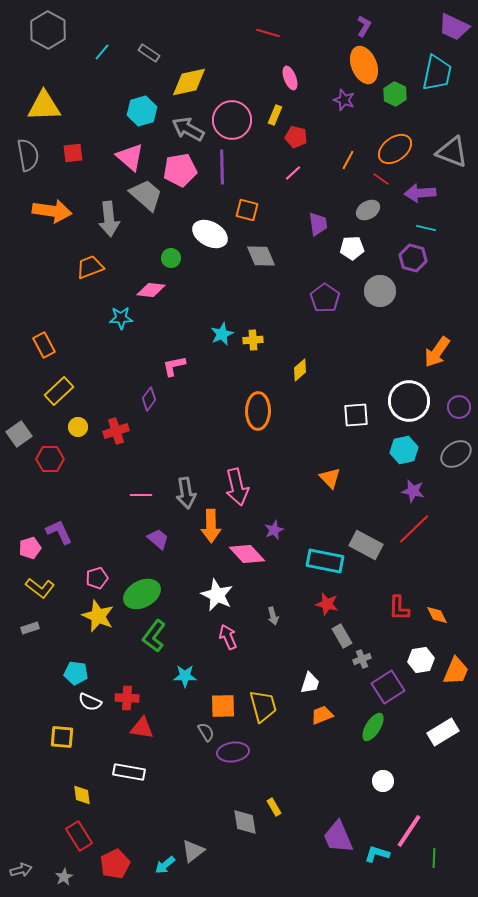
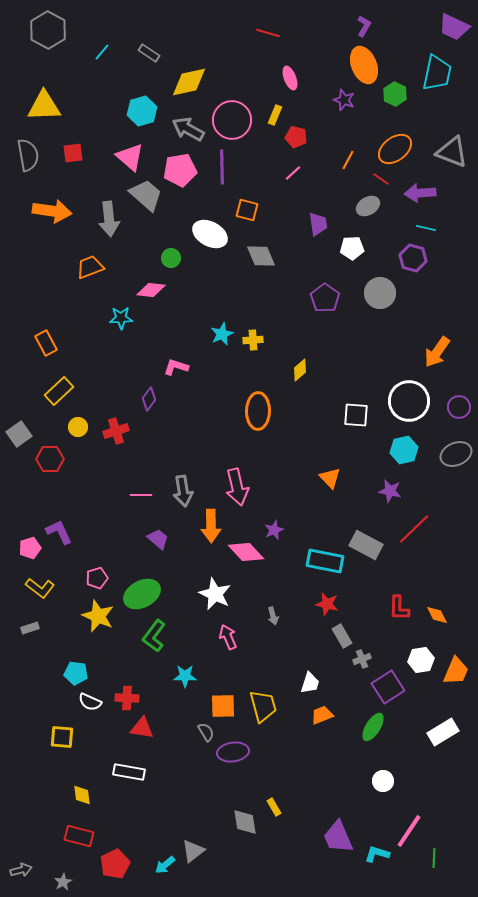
gray ellipse at (368, 210): moved 4 px up
gray circle at (380, 291): moved 2 px down
orange rectangle at (44, 345): moved 2 px right, 2 px up
pink L-shape at (174, 366): moved 2 px right, 1 px down; rotated 30 degrees clockwise
white square at (356, 415): rotated 8 degrees clockwise
gray ellipse at (456, 454): rotated 12 degrees clockwise
purple star at (413, 491): moved 23 px left
gray arrow at (186, 493): moved 3 px left, 2 px up
pink diamond at (247, 554): moved 1 px left, 2 px up
white star at (217, 595): moved 2 px left, 1 px up
red rectangle at (79, 836): rotated 44 degrees counterclockwise
gray star at (64, 877): moved 1 px left, 5 px down
